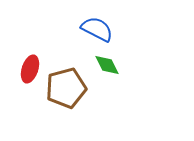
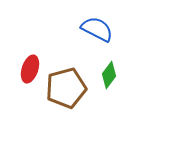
green diamond: moved 2 px right, 10 px down; rotated 64 degrees clockwise
